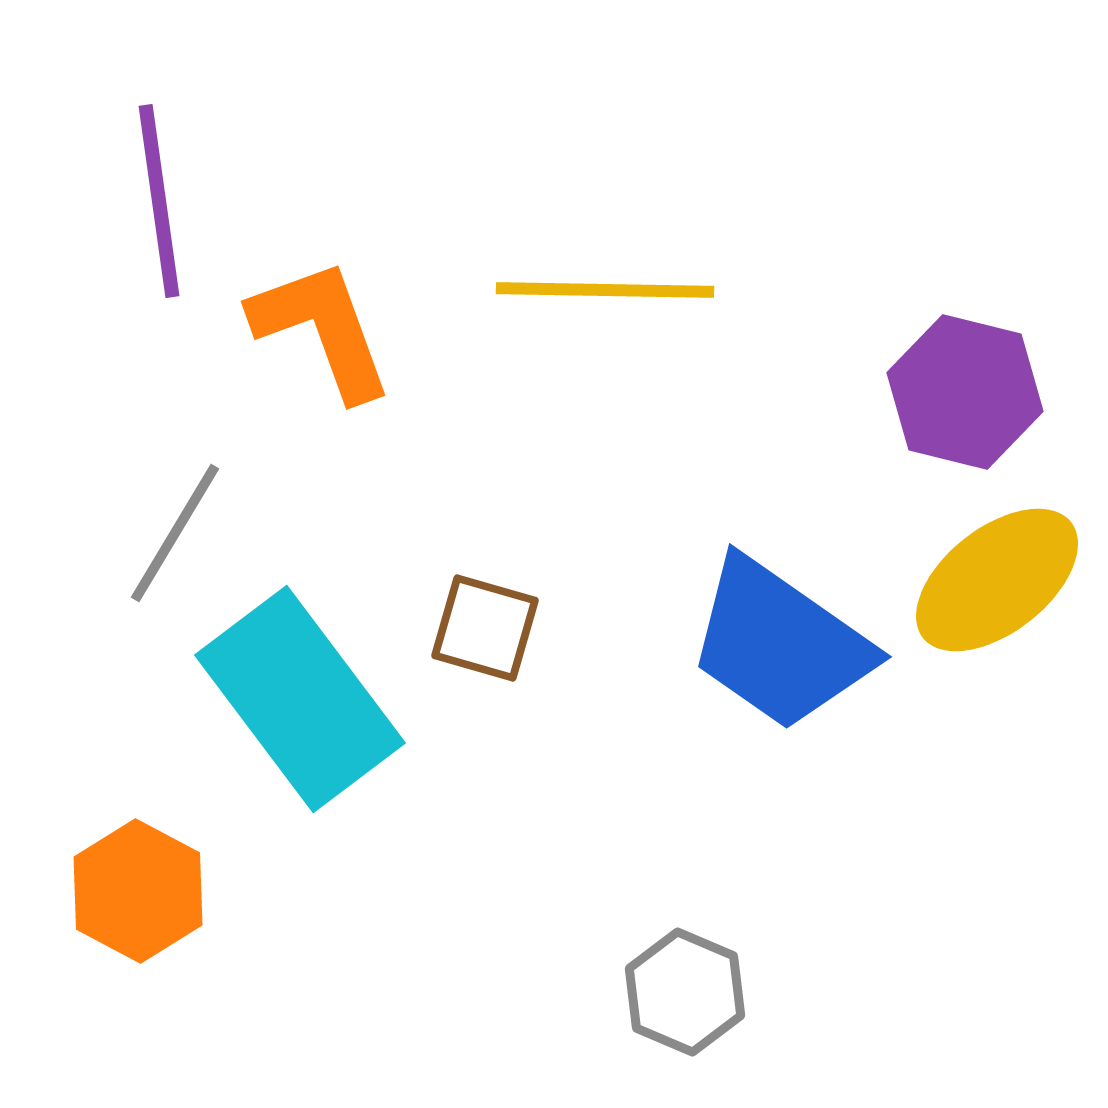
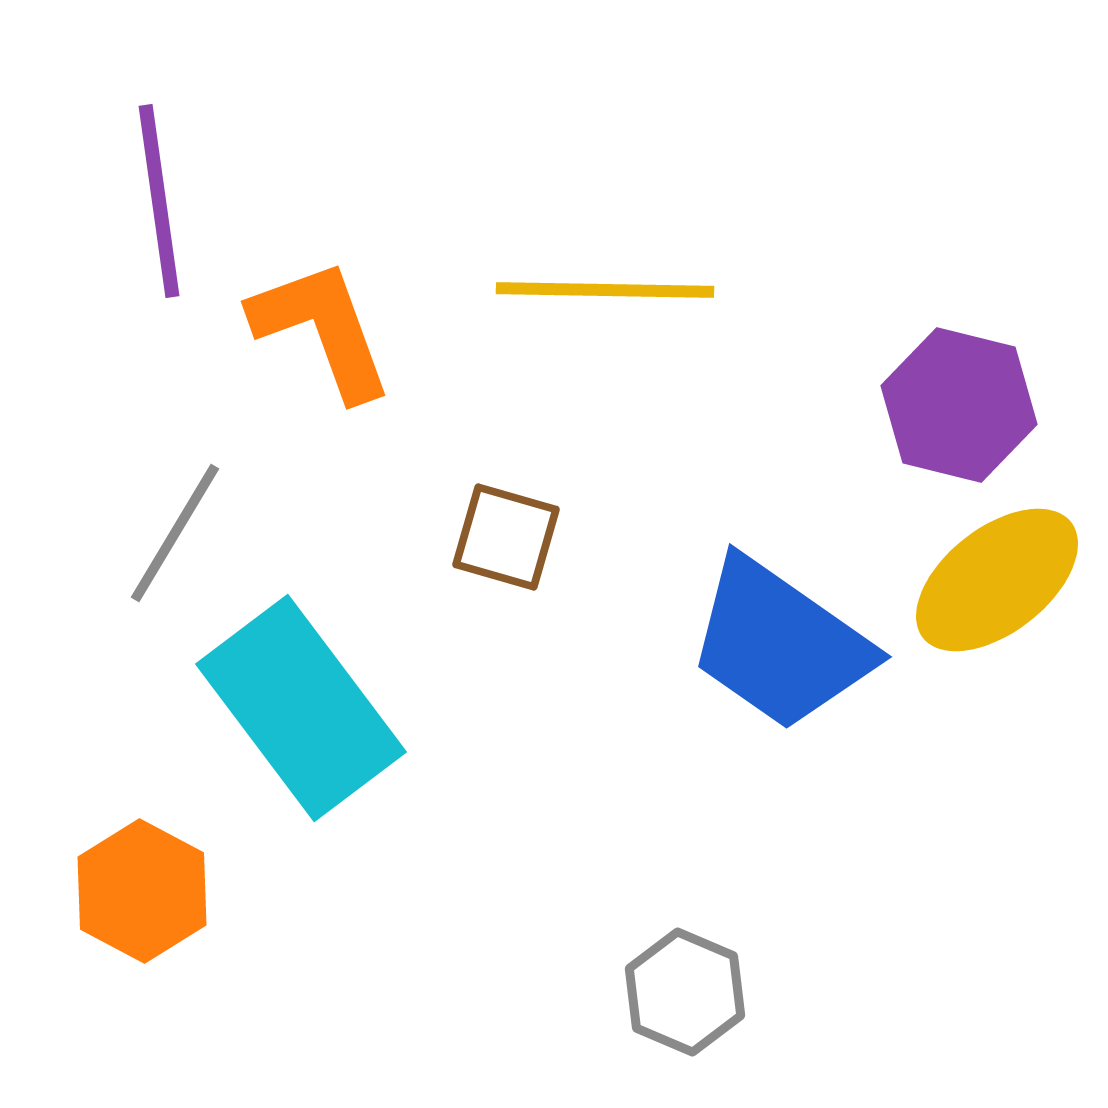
purple hexagon: moved 6 px left, 13 px down
brown square: moved 21 px right, 91 px up
cyan rectangle: moved 1 px right, 9 px down
orange hexagon: moved 4 px right
